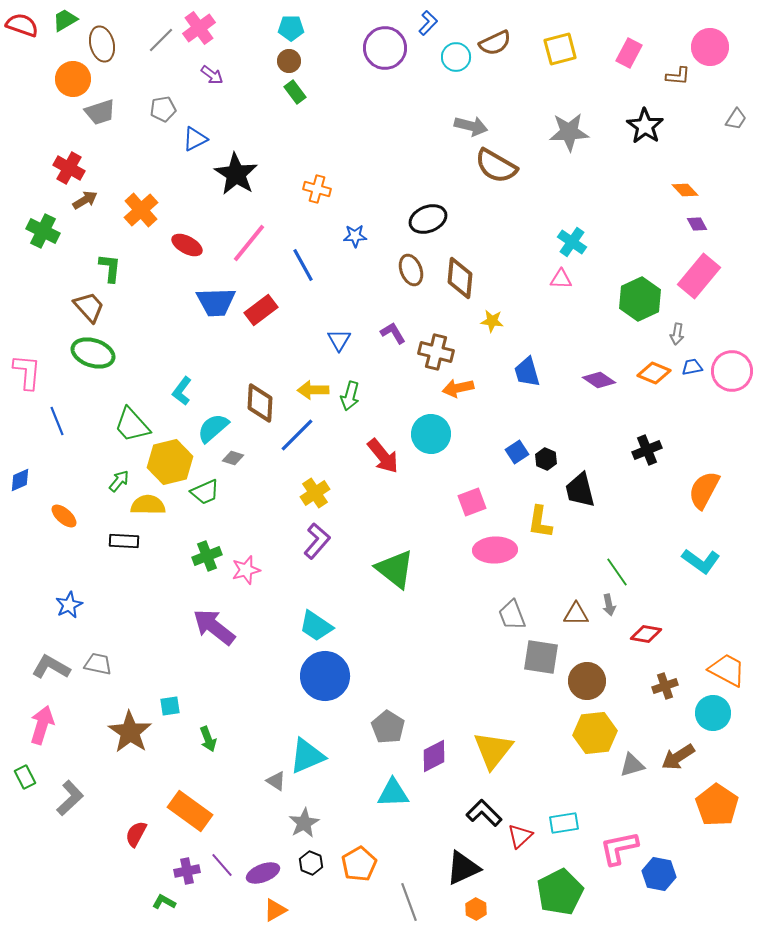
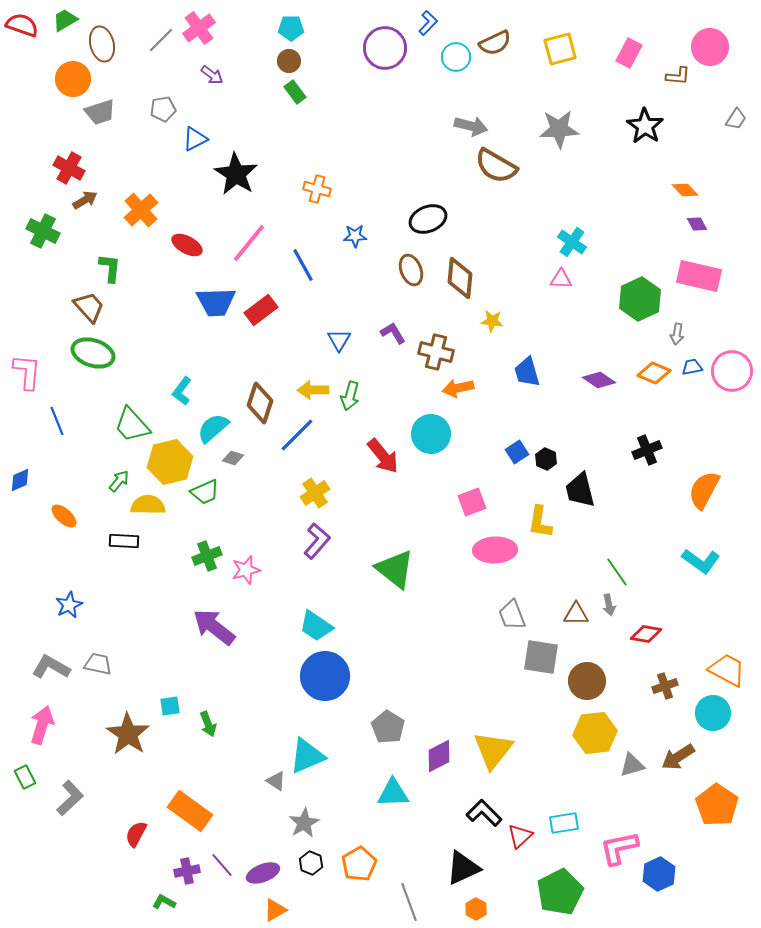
gray star at (569, 132): moved 10 px left, 3 px up
pink rectangle at (699, 276): rotated 63 degrees clockwise
brown diamond at (260, 403): rotated 15 degrees clockwise
brown star at (130, 732): moved 2 px left, 2 px down
green arrow at (208, 739): moved 15 px up
purple diamond at (434, 756): moved 5 px right
blue hexagon at (659, 874): rotated 24 degrees clockwise
